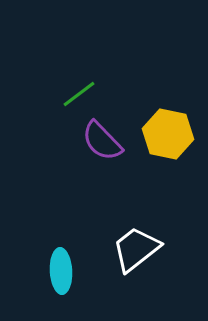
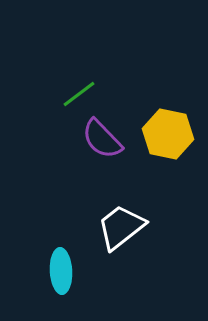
purple semicircle: moved 2 px up
white trapezoid: moved 15 px left, 22 px up
